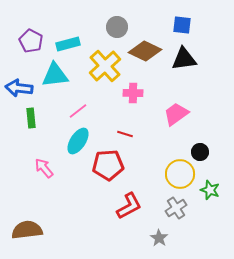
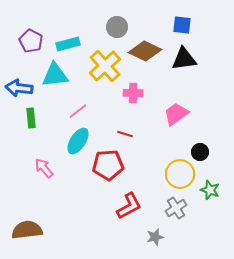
gray star: moved 4 px left, 1 px up; rotated 24 degrees clockwise
